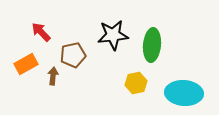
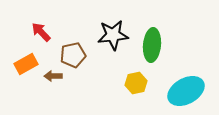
brown arrow: rotated 96 degrees counterclockwise
cyan ellipse: moved 2 px right, 2 px up; rotated 33 degrees counterclockwise
